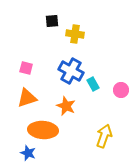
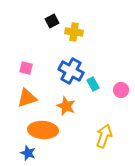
black square: rotated 24 degrees counterclockwise
yellow cross: moved 1 px left, 2 px up
